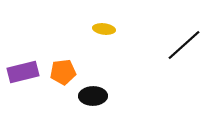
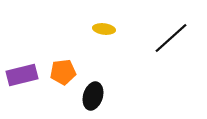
black line: moved 13 px left, 7 px up
purple rectangle: moved 1 px left, 3 px down
black ellipse: rotated 72 degrees counterclockwise
